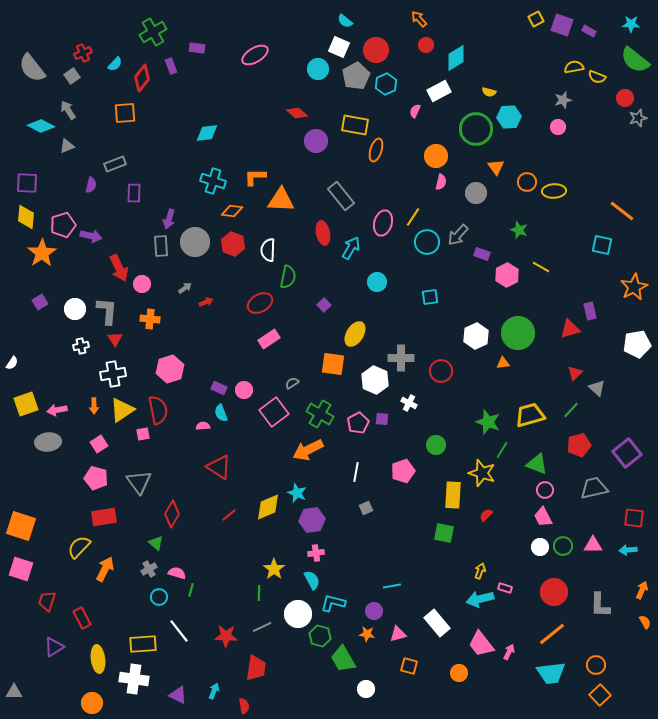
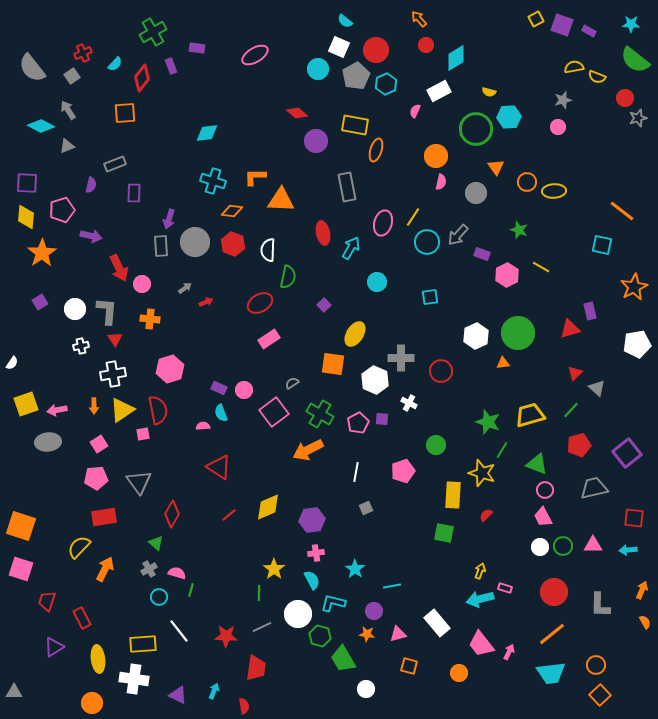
gray rectangle at (341, 196): moved 6 px right, 9 px up; rotated 28 degrees clockwise
pink pentagon at (63, 225): moved 1 px left, 15 px up
pink pentagon at (96, 478): rotated 20 degrees counterclockwise
cyan star at (297, 493): moved 58 px right, 76 px down; rotated 12 degrees clockwise
